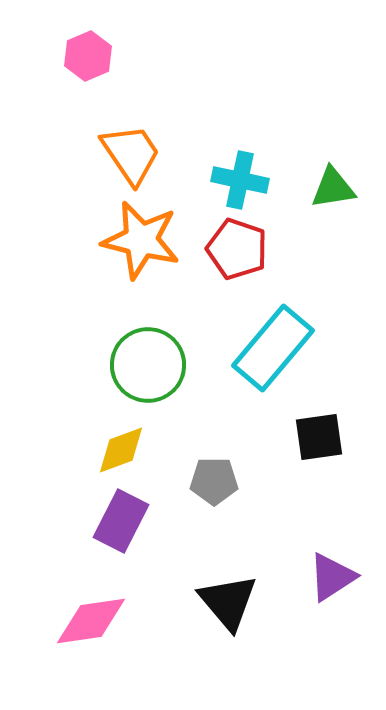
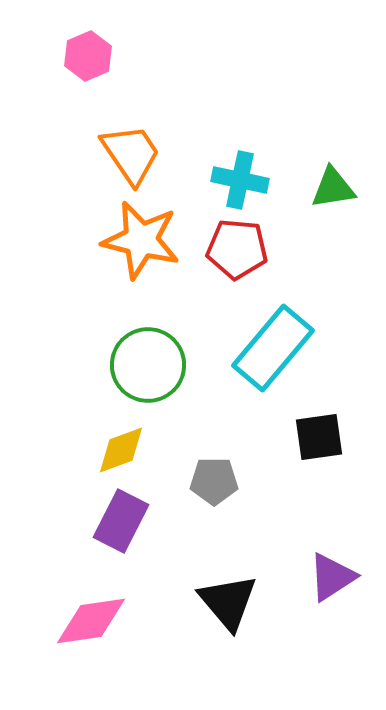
red pentagon: rotated 14 degrees counterclockwise
